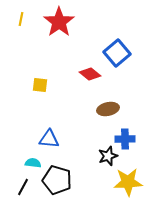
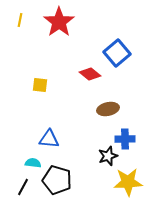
yellow line: moved 1 px left, 1 px down
